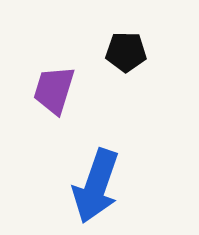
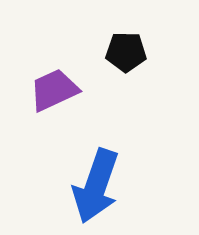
purple trapezoid: rotated 48 degrees clockwise
